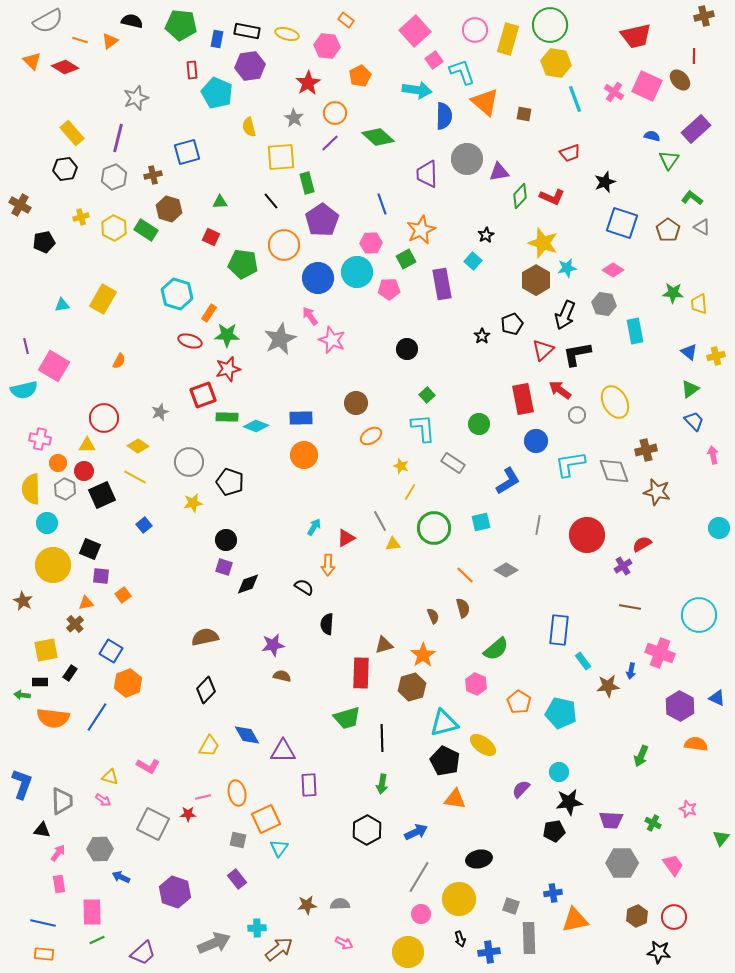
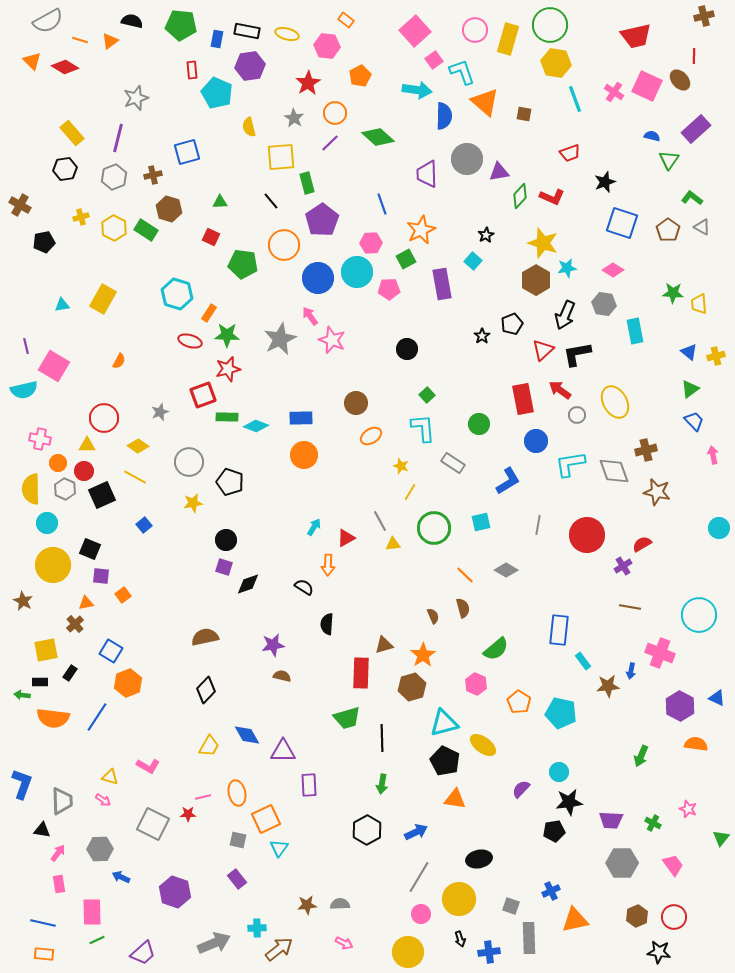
blue cross at (553, 893): moved 2 px left, 2 px up; rotated 18 degrees counterclockwise
